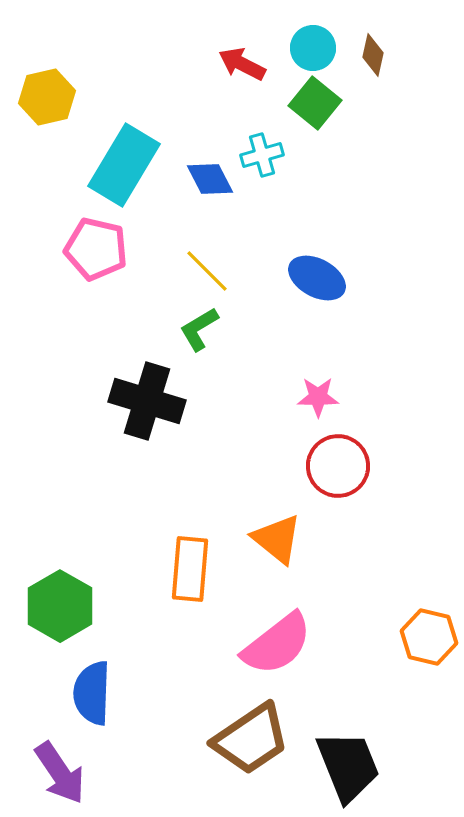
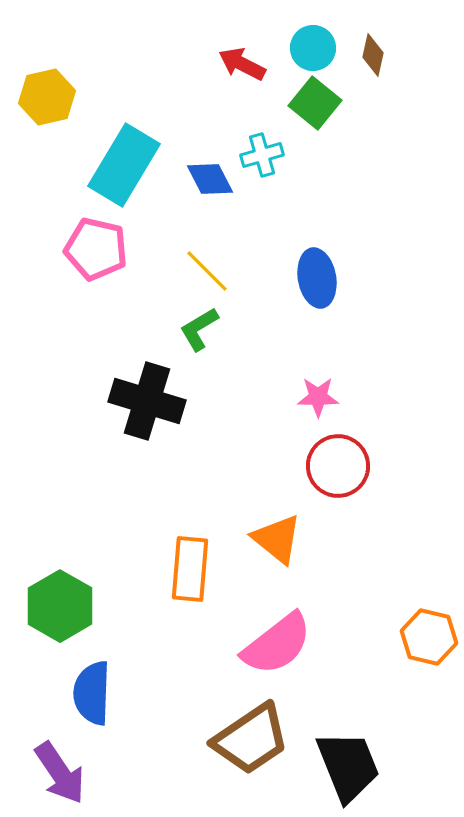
blue ellipse: rotated 52 degrees clockwise
